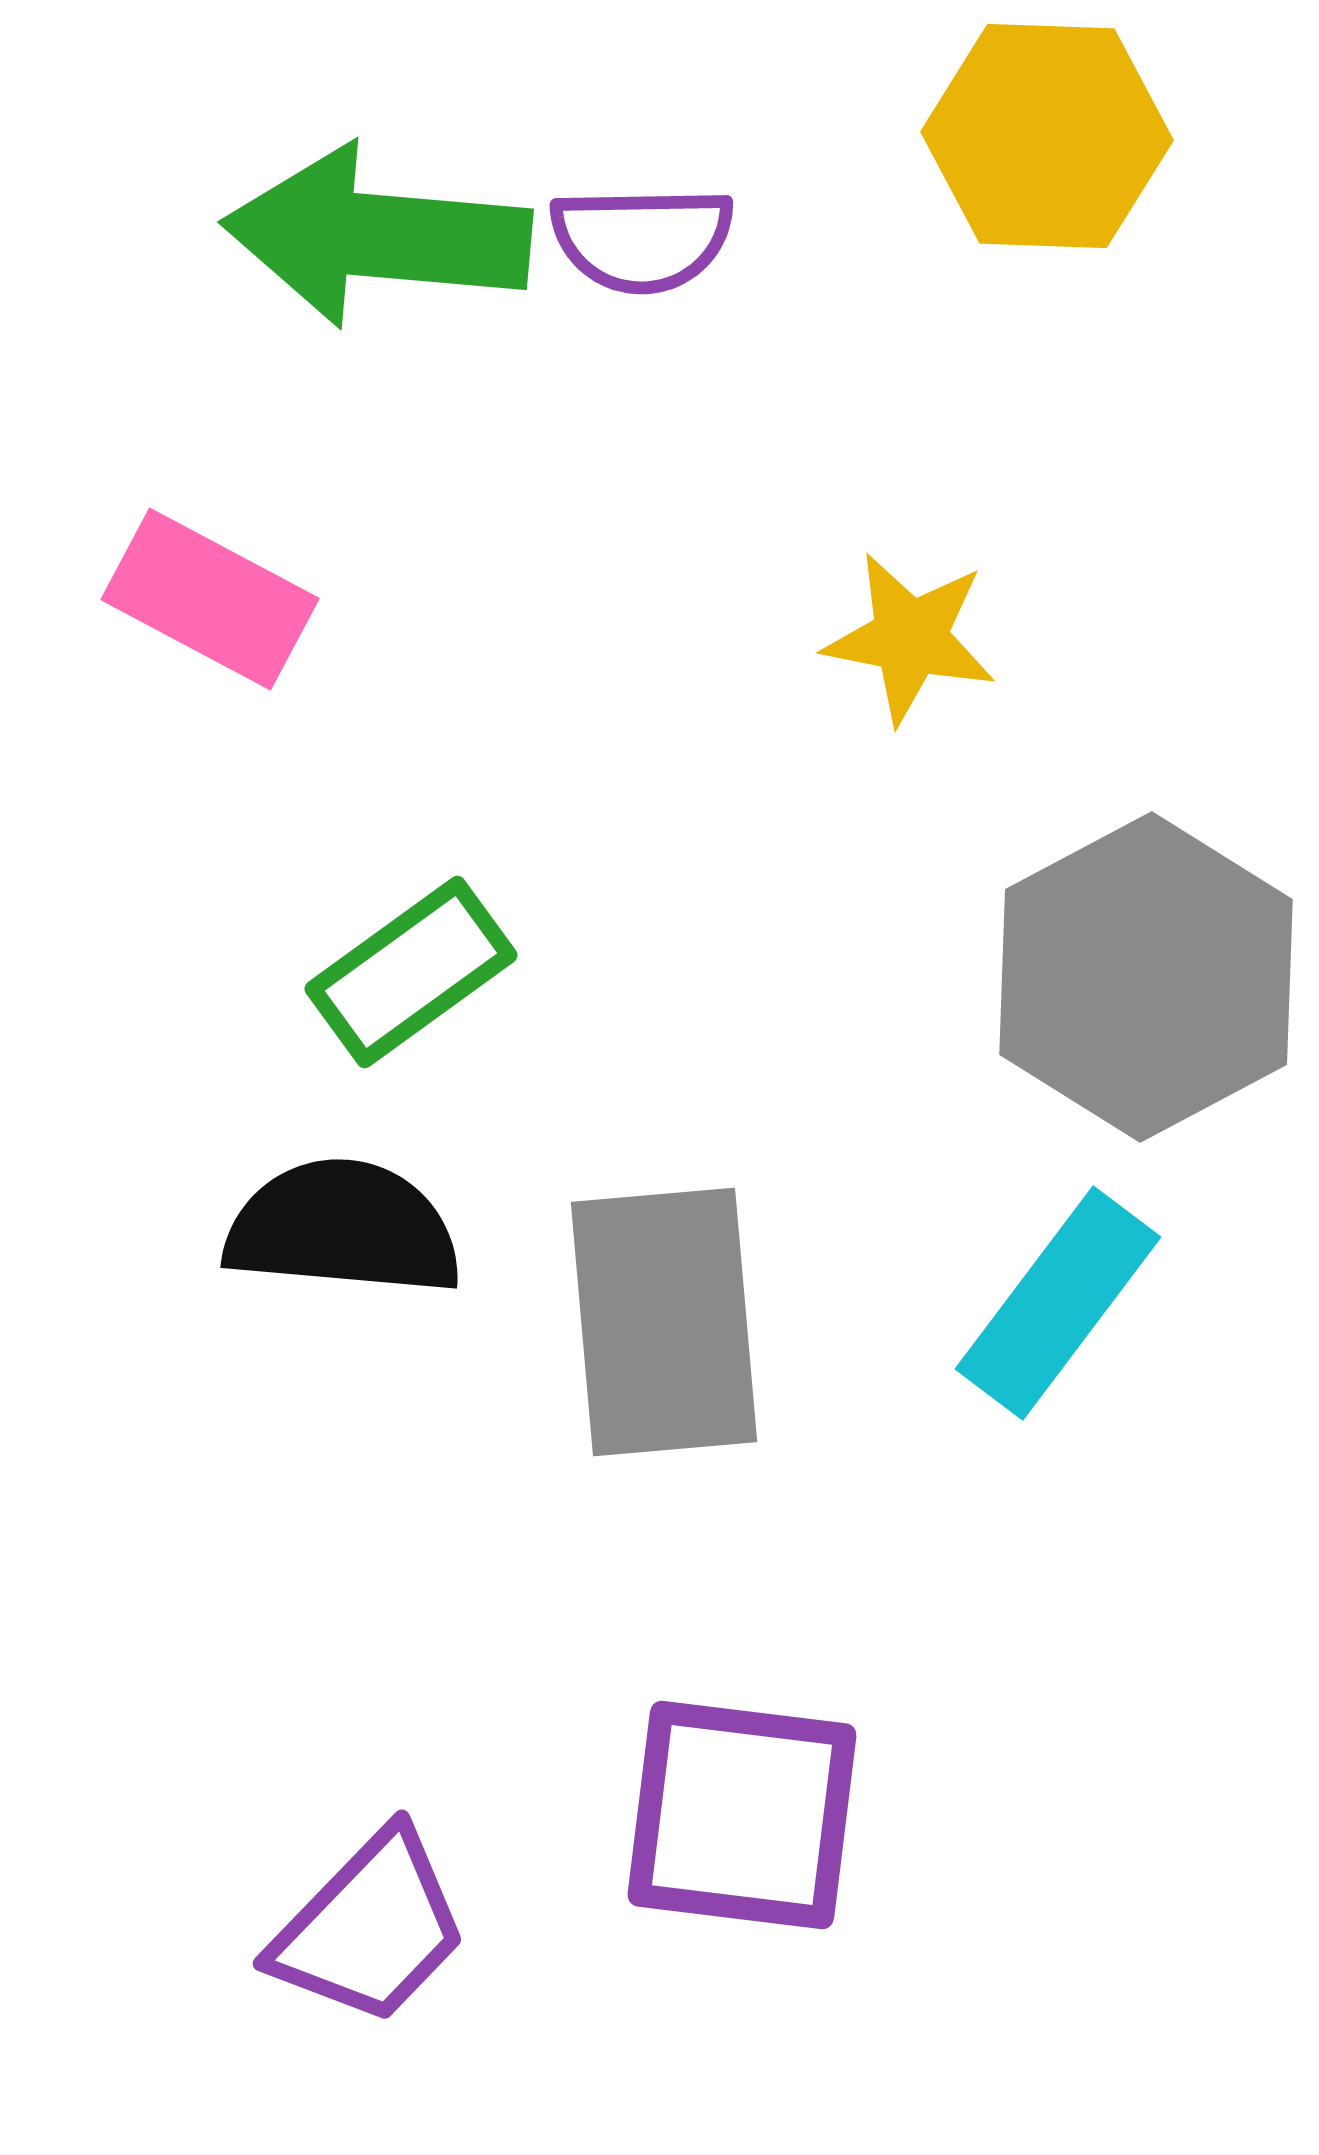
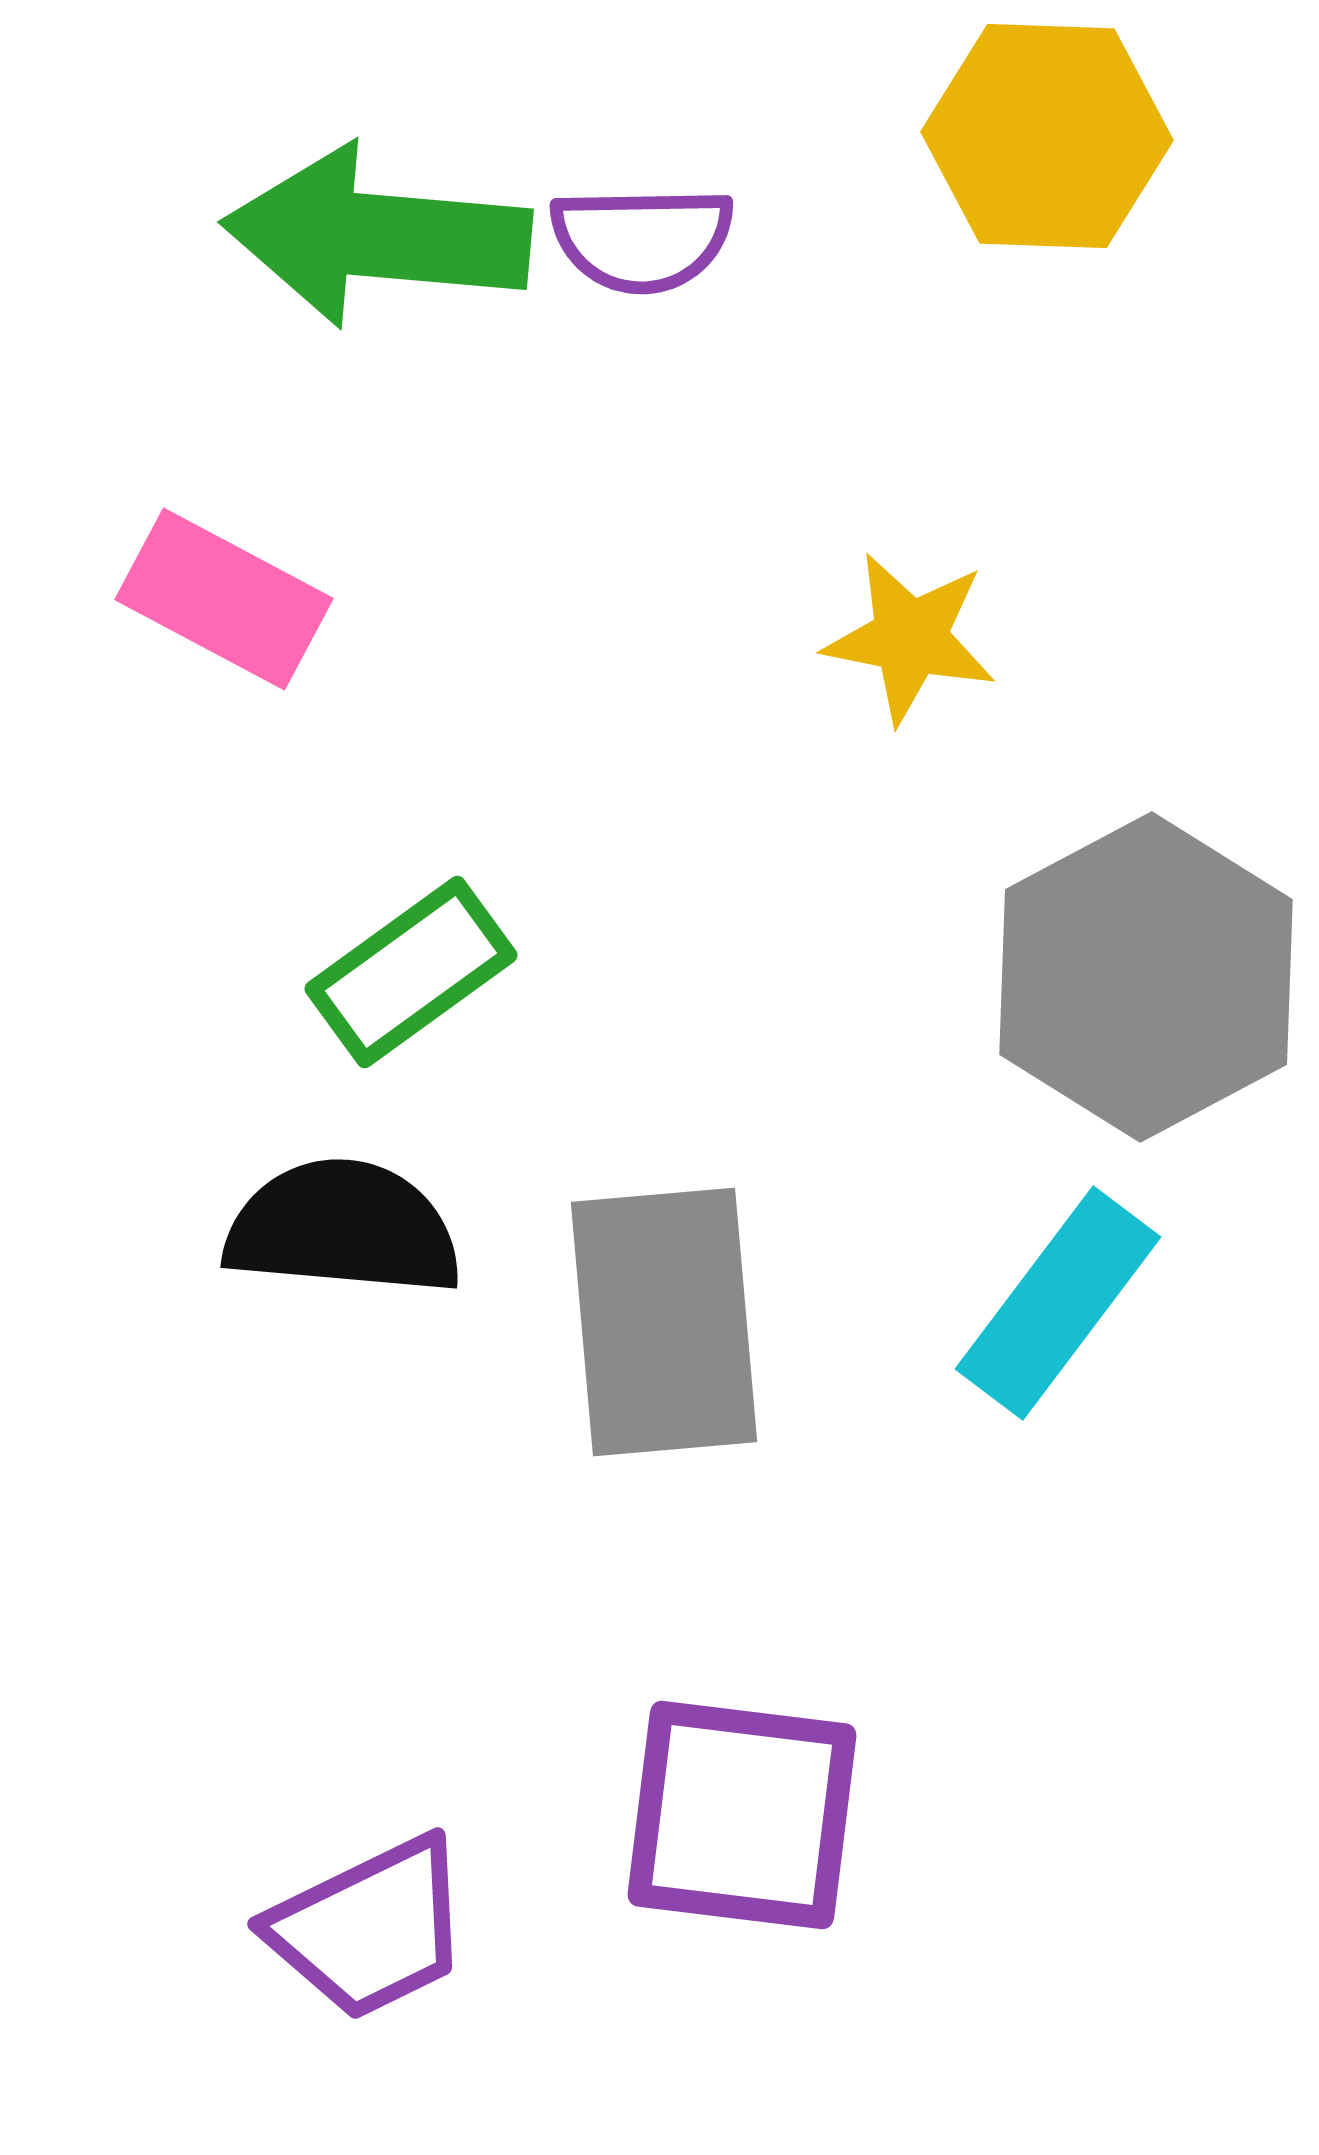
pink rectangle: moved 14 px right
purple trapezoid: rotated 20 degrees clockwise
